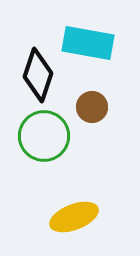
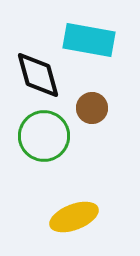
cyan rectangle: moved 1 px right, 3 px up
black diamond: rotated 34 degrees counterclockwise
brown circle: moved 1 px down
